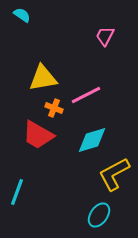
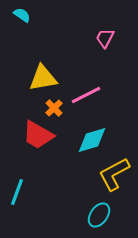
pink trapezoid: moved 2 px down
orange cross: rotated 24 degrees clockwise
